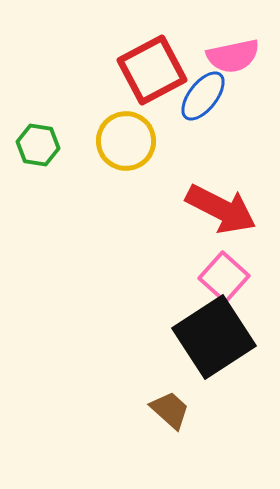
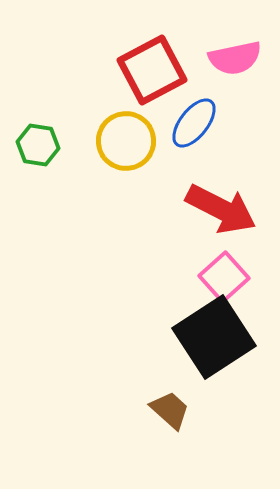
pink semicircle: moved 2 px right, 2 px down
blue ellipse: moved 9 px left, 27 px down
pink square: rotated 6 degrees clockwise
